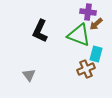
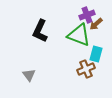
purple cross: moved 1 px left, 3 px down; rotated 28 degrees counterclockwise
